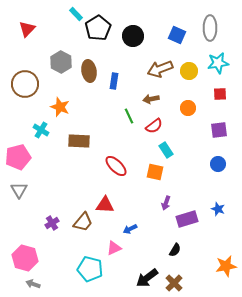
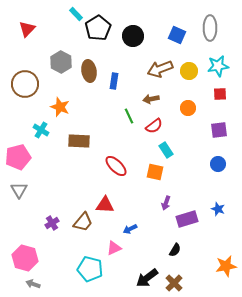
cyan star at (218, 63): moved 3 px down
